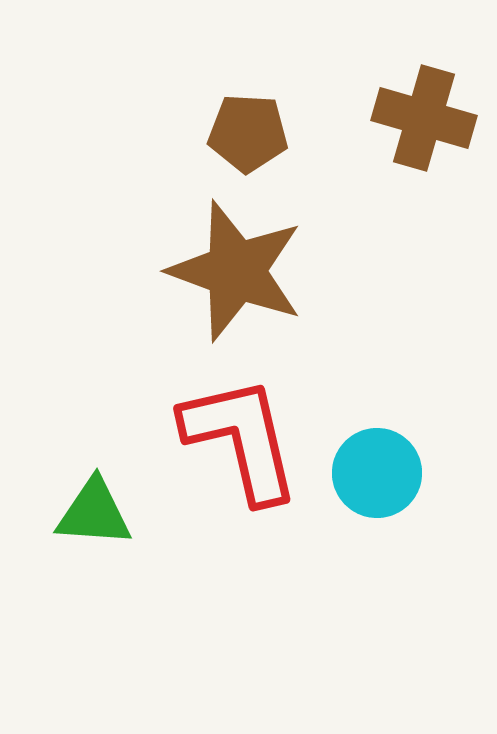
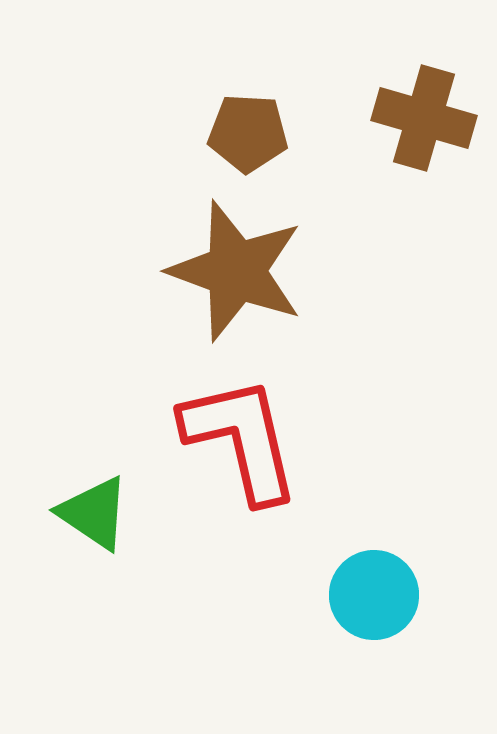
cyan circle: moved 3 px left, 122 px down
green triangle: rotated 30 degrees clockwise
